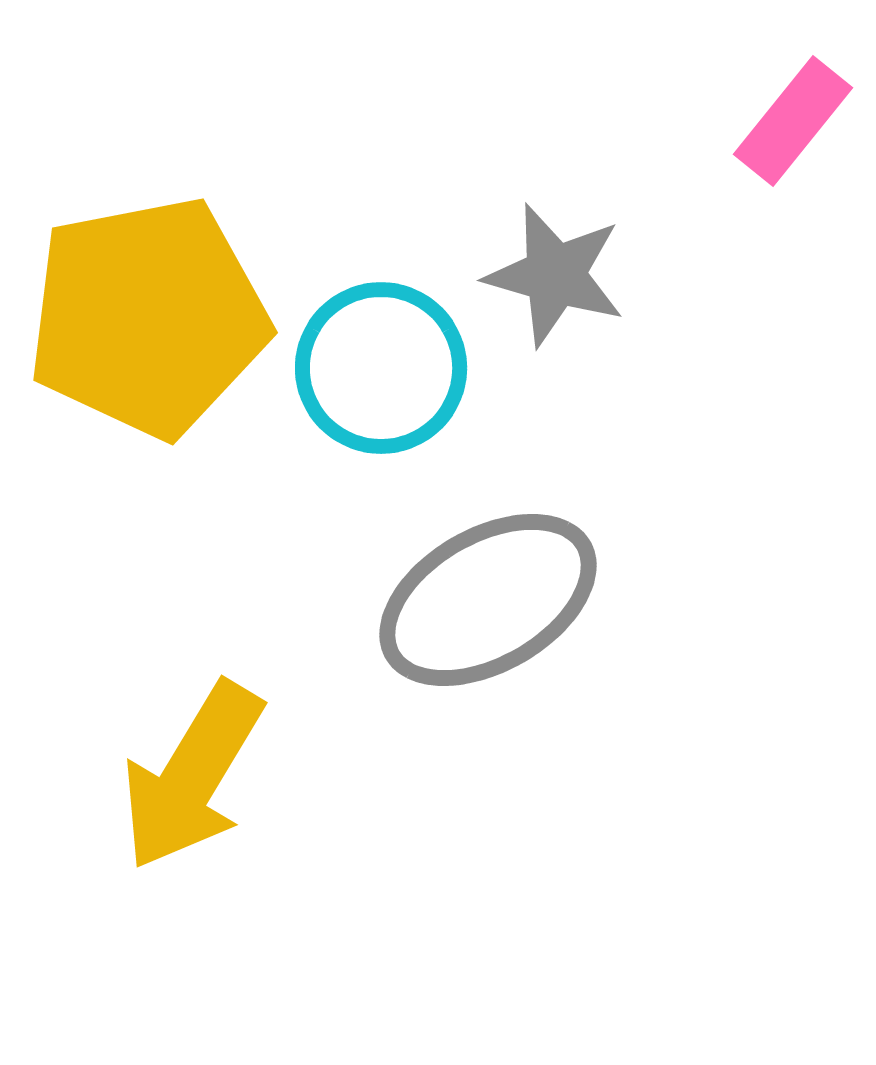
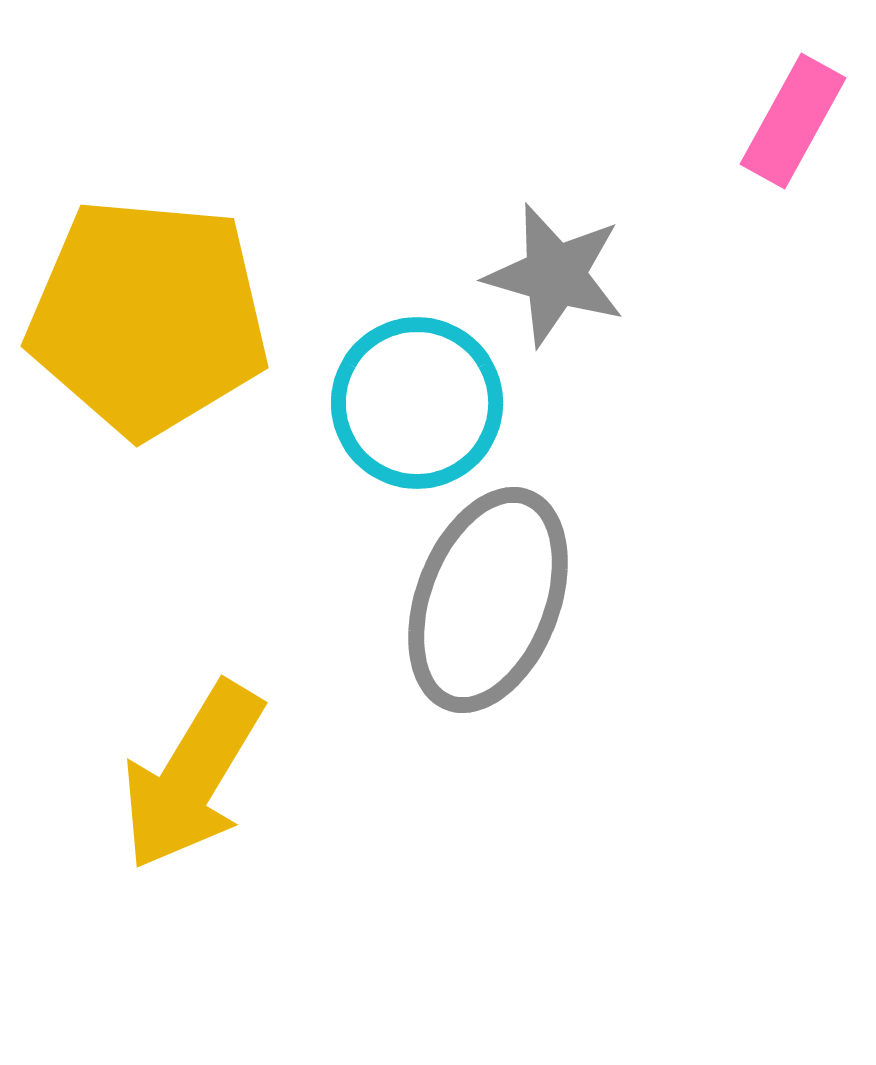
pink rectangle: rotated 10 degrees counterclockwise
yellow pentagon: rotated 16 degrees clockwise
cyan circle: moved 36 px right, 35 px down
gray ellipse: rotated 39 degrees counterclockwise
